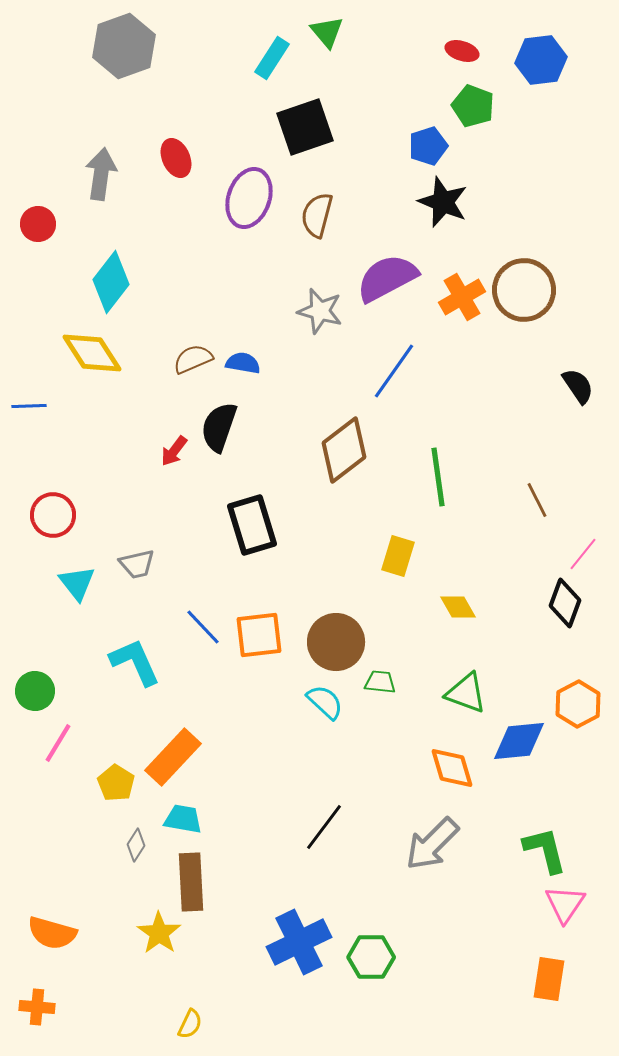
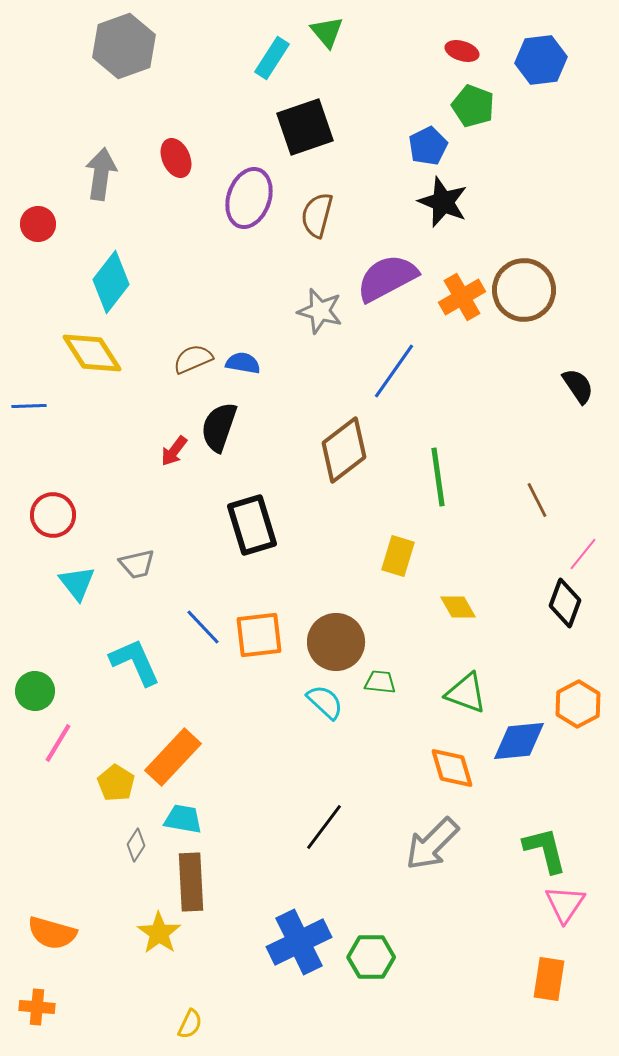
blue pentagon at (428, 146): rotated 9 degrees counterclockwise
